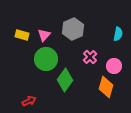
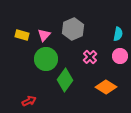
pink circle: moved 6 px right, 10 px up
orange diamond: rotated 75 degrees counterclockwise
